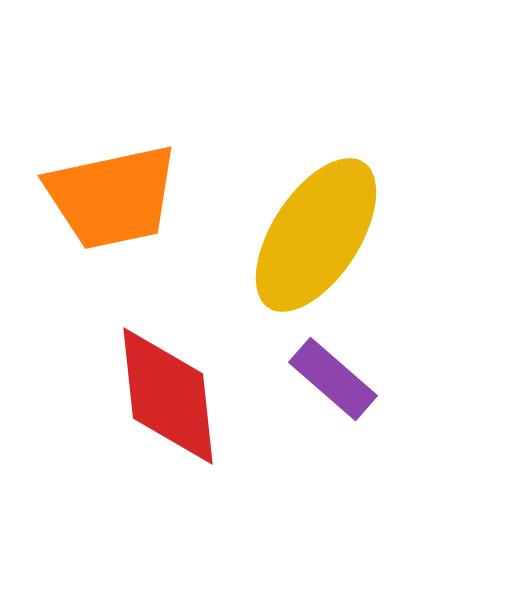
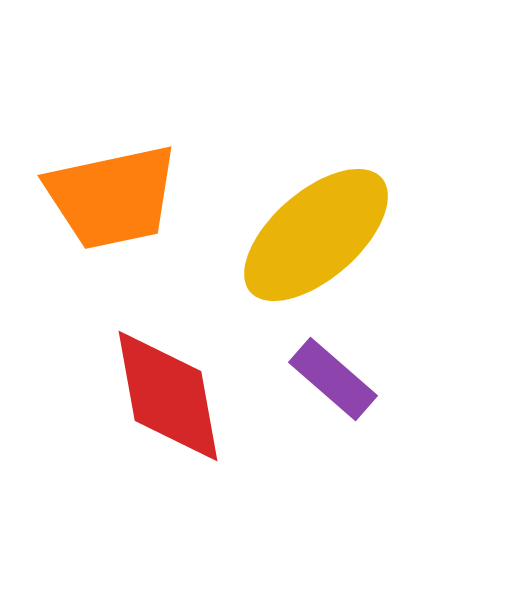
yellow ellipse: rotated 16 degrees clockwise
red diamond: rotated 4 degrees counterclockwise
